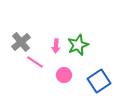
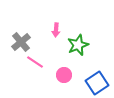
pink arrow: moved 16 px up
blue square: moved 2 px left, 2 px down
